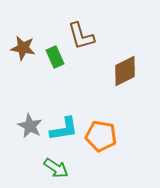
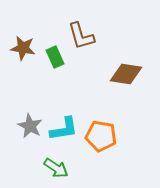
brown diamond: moved 1 px right, 3 px down; rotated 36 degrees clockwise
